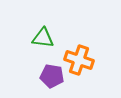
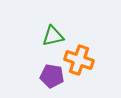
green triangle: moved 10 px right, 2 px up; rotated 20 degrees counterclockwise
